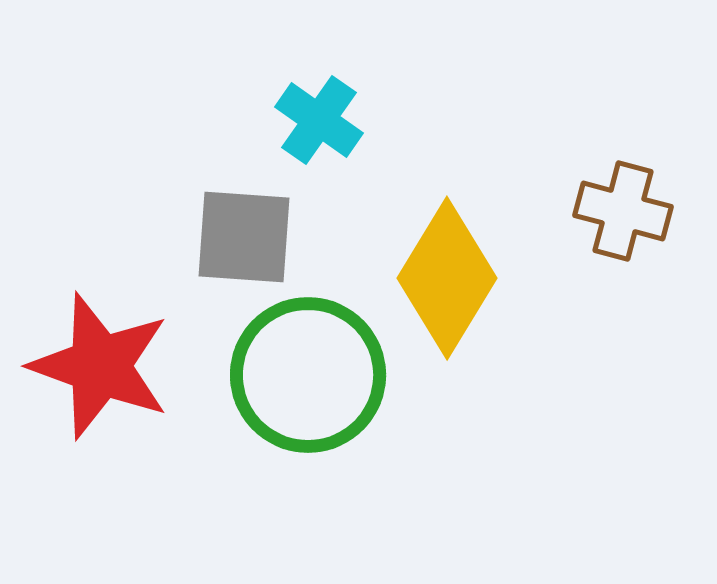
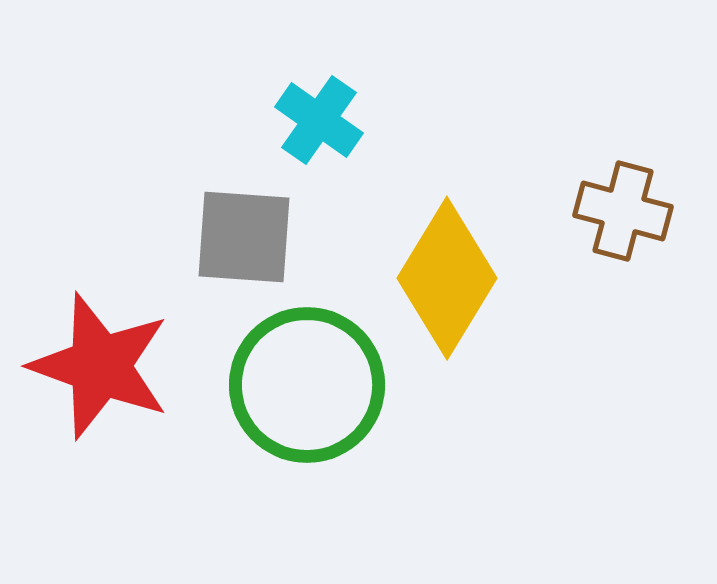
green circle: moved 1 px left, 10 px down
